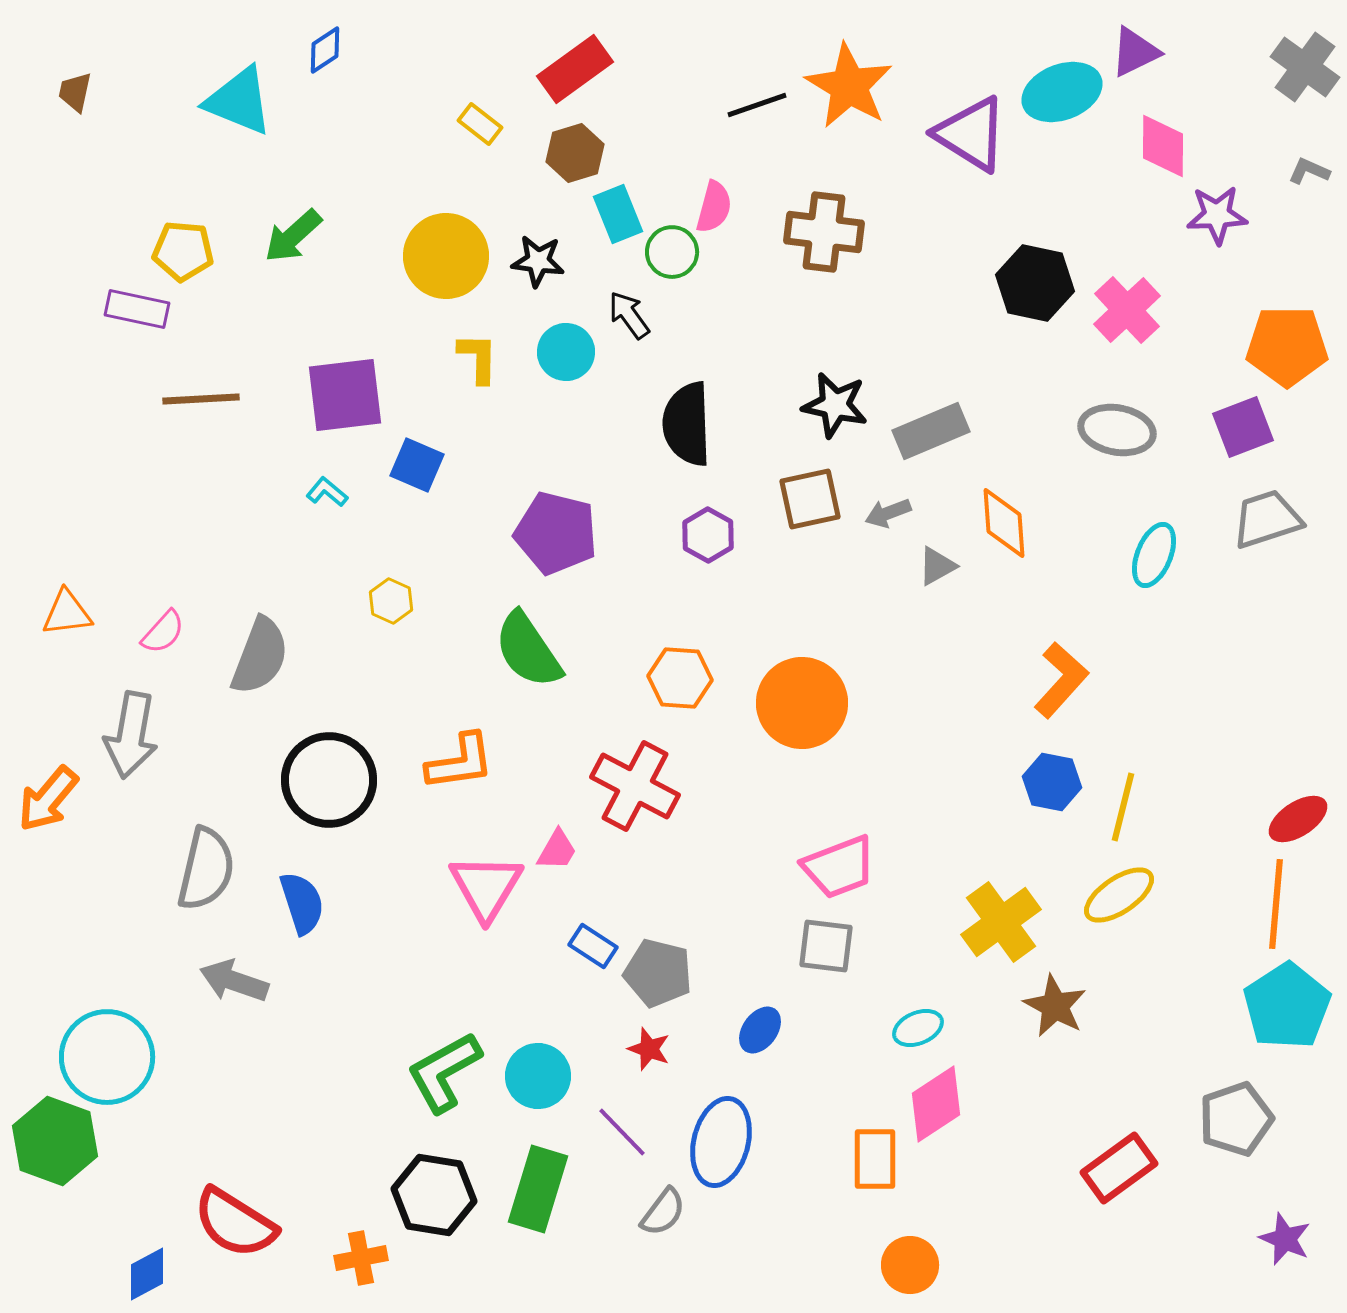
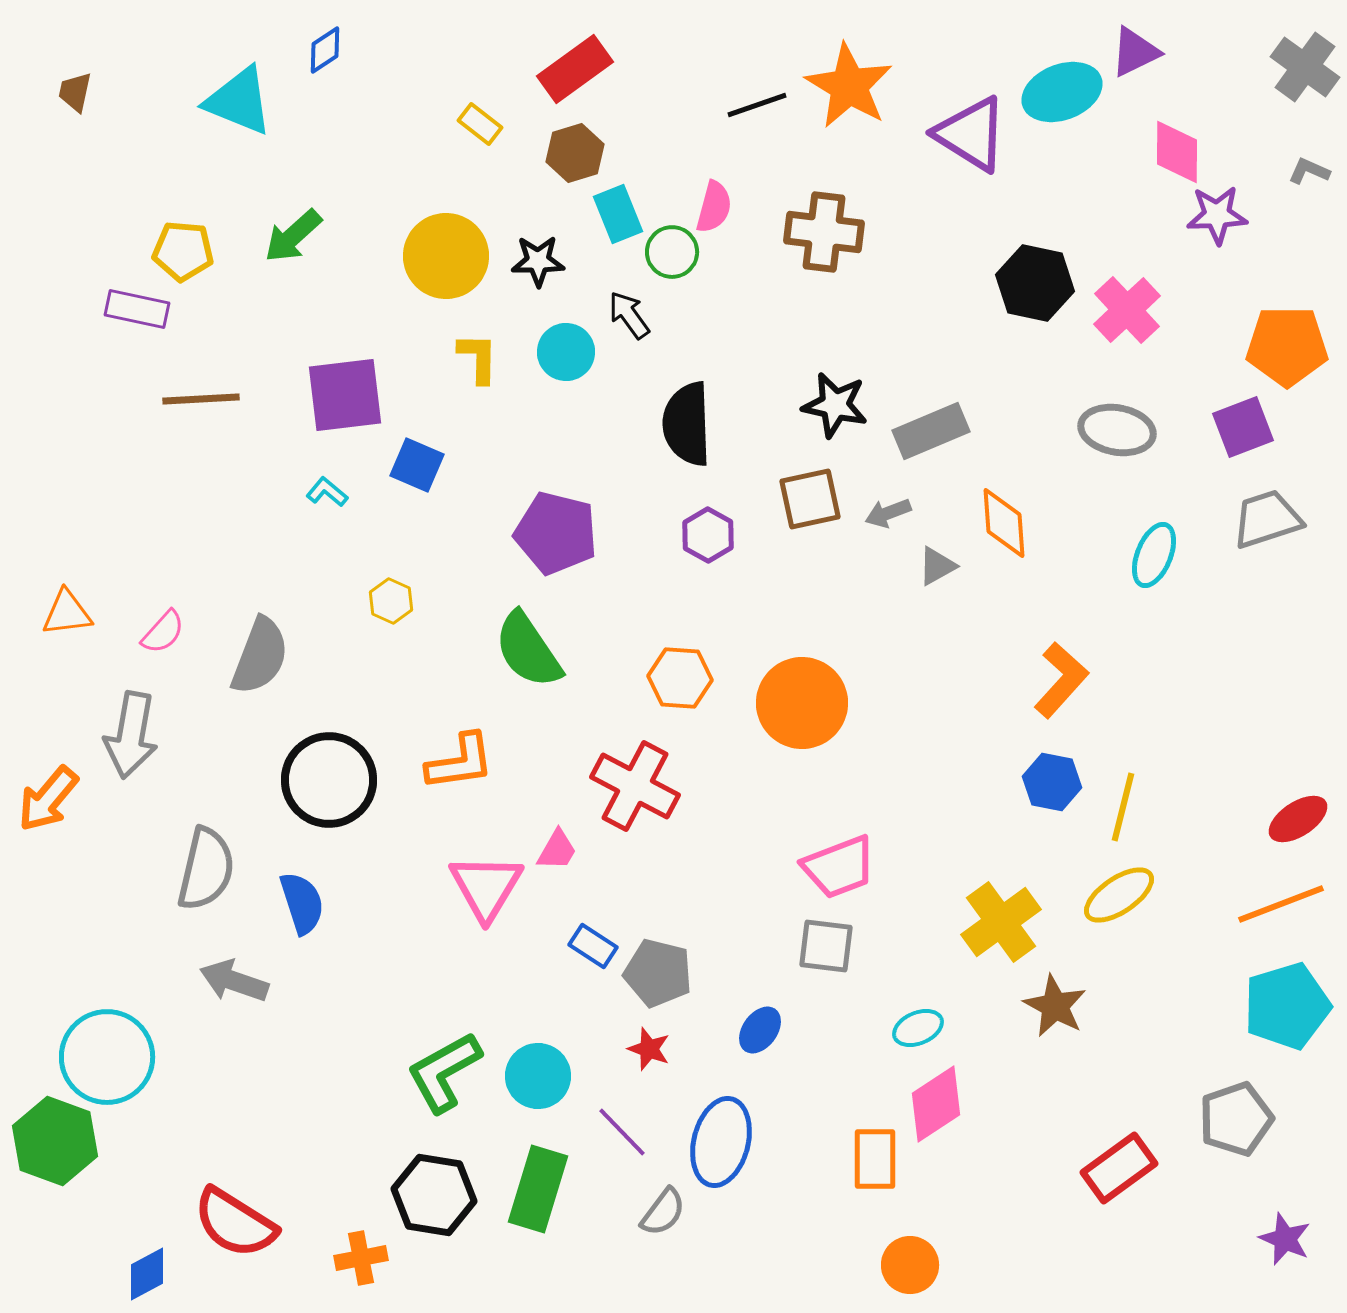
pink diamond at (1163, 146): moved 14 px right, 6 px down
black star at (538, 261): rotated 8 degrees counterclockwise
orange line at (1276, 904): moved 5 px right; rotated 64 degrees clockwise
cyan pentagon at (1287, 1006): rotated 16 degrees clockwise
